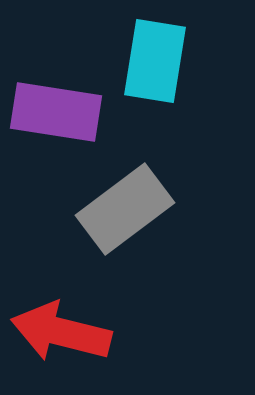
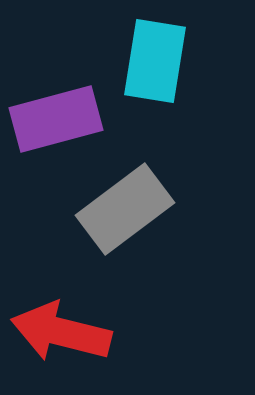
purple rectangle: moved 7 px down; rotated 24 degrees counterclockwise
